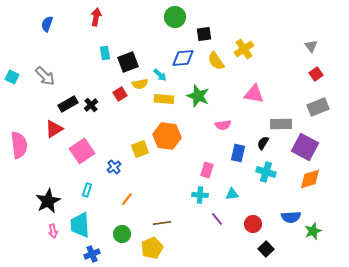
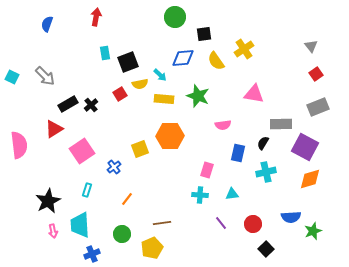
orange hexagon at (167, 136): moved 3 px right; rotated 8 degrees counterclockwise
cyan cross at (266, 172): rotated 30 degrees counterclockwise
purple line at (217, 219): moved 4 px right, 4 px down
